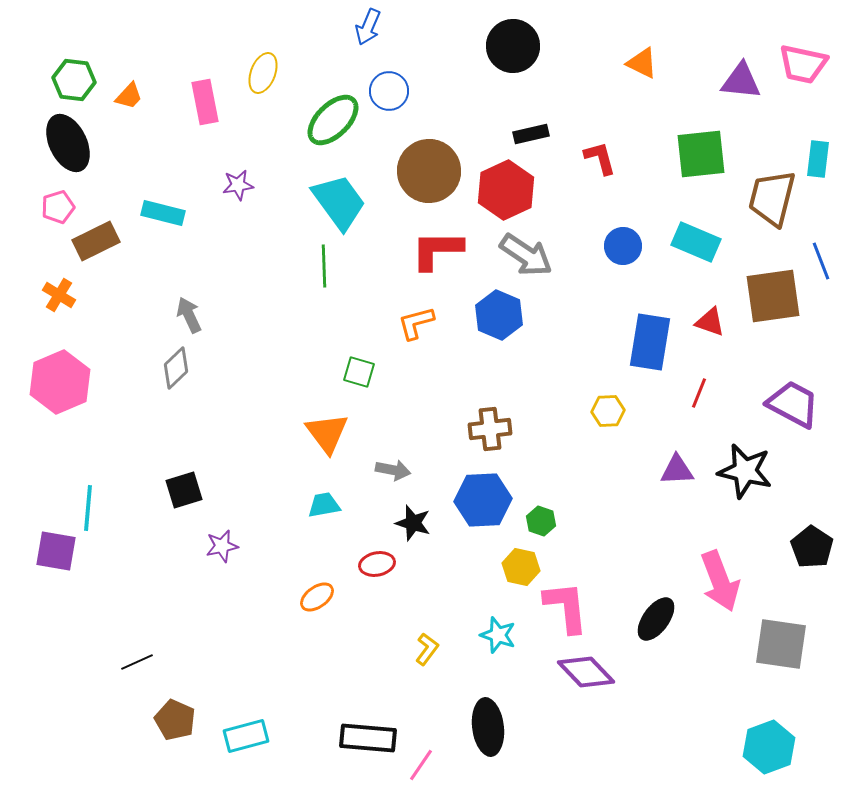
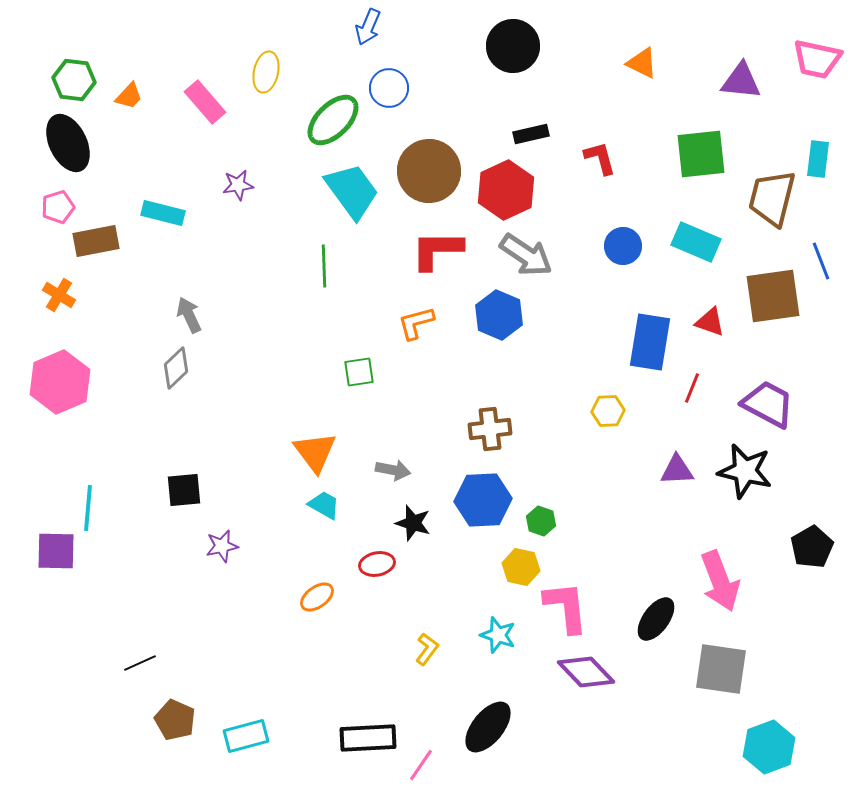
pink trapezoid at (803, 64): moved 14 px right, 5 px up
yellow ellipse at (263, 73): moved 3 px right, 1 px up; rotated 9 degrees counterclockwise
blue circle at (389, 91): moved 3 px up
pink rectangle at (205, 102): rotated 30 degrees counterclockwise
cyan trapezoid at (339, 202): moved 13 px right, 11 px up
brown rectangle at (96, 241): rotated 15 degrees clockwise
green square at (359, 372): rotated 24 degrees counterclockwise
red line at (699, 393): moved 7 px left, 5 px up
purple trapezoid at (793, 404): moved 25 px left
orange triangle at (327, 433): moved 12 px left, 19 px down
black square at (184, 490): rotated 12 degrees clockwise
cyan trapezoid at (324, 505): rotated 40 degrees clockwise
black pentagon at (812, 547): rotated 9 degrees clockwise
purple square at (56, 551): rotated 9 degrees counterclockwise
gray square at (781, 644): moved 60 px left, 25 px down
black line at (137, 662): moved 3 px right, 1 px down
black ellipse at (488, 727): rotated 46 degrees clockwise
black rectangle at (368, 738): rotated 8 degrees counterclockwise
